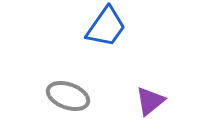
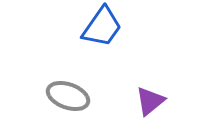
blue trapezoid: moved 4 px left
